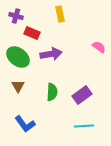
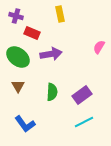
pink semicircle: rotated 96 degrees counterclockwise
cyan line: moved 4 px up; rotated 24 degrees counterclockwise
